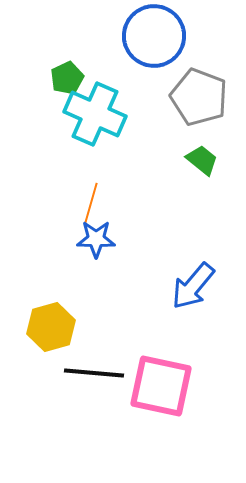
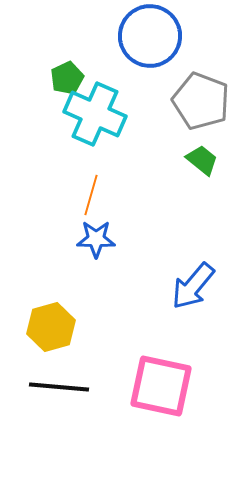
blue circle: moved 4 px left
gray pentagon: moved 2 px right, 4 px down
orange line: moved 8 px up
black line: moved 35 px left, 14 px down
